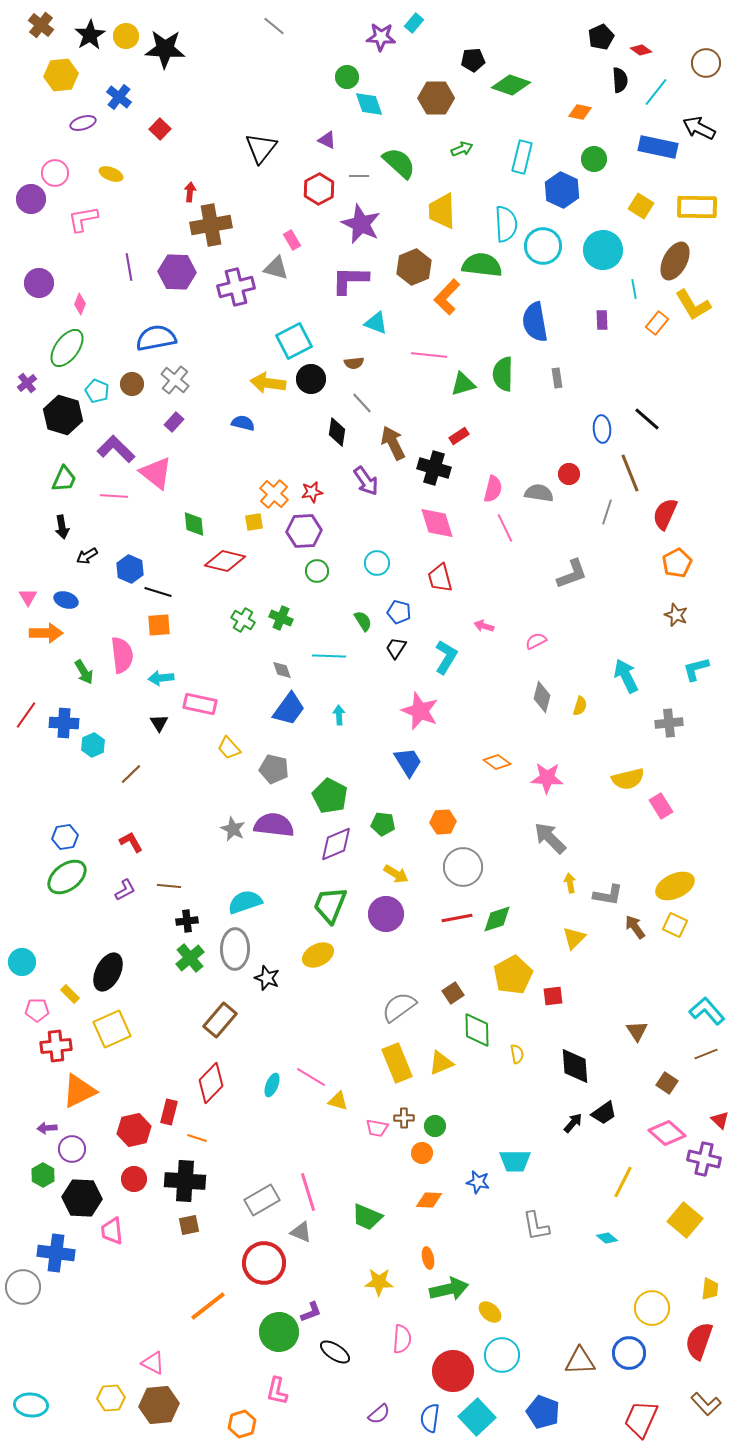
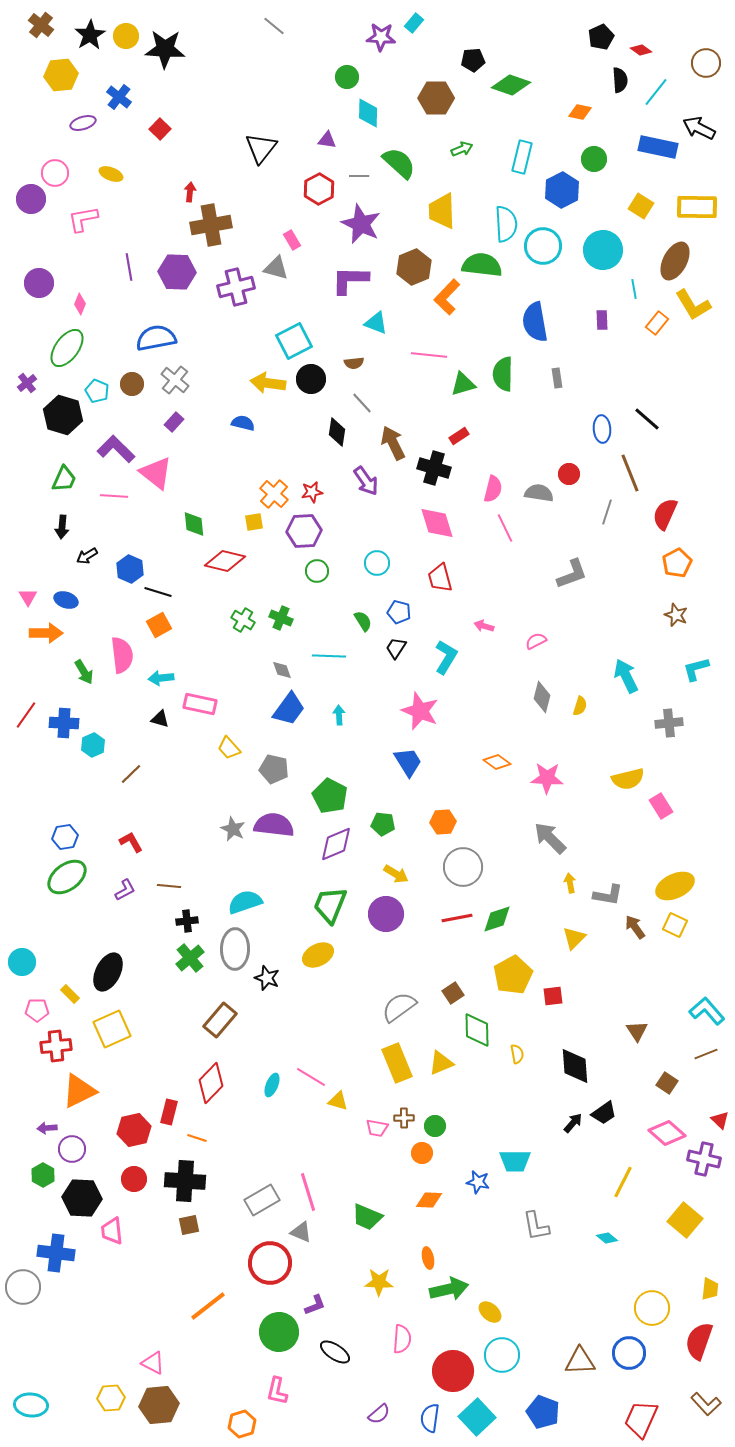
cyan diamond at (369, 104): moved 1 px left, 9 px down; rotated 20 degrees clockwise
purple triangle at (327, 140): rotated 18 degrees counterclockwise
blue hexagon at (562, 190): rotated 8 degrees clockwise
black arrow at (62, 527): rotated 15 degrees clockwise
orange square at (159, 625): rotated 25 degrees counterclockwise
black triangle at (159, 723): moved 1 px right, 4 px up; rotated 42 degrees counterclockwise
red circle at (264, 1263): moved 6 px right
purple L-shape at (311, 1312): moved 4 px right, 7 px up
